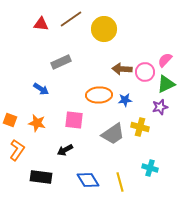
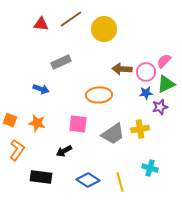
pink semicircle: moved 1 px left, 1 px down
pink circle: moved 1 px right
blue arrow: rotated 14 degrees counterclockwise
blue star: moved 21 px right, 7 px up
pink square: moved 4 px right, 4 px down
yellow cross: moved 2 px down; rotated 24 degrees counterclockwise
black arrow: moved 1 px left, 1 px down
blue diamond: rotated 25 degrees counterclockwise
